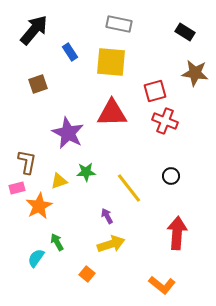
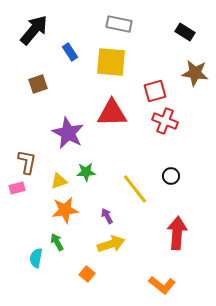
yellow line: moved 6 px right, 1 px down
orange star: moved 26 px right, 4 px down; rotated 20 degrees clockwise
cyan semicircle: rotated 24 degrees counterclockwise
